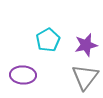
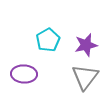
purple ellipse: moved 1 px right, 1 px up
